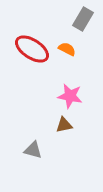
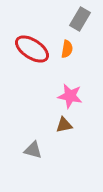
gray rectangle: moved 3 px left
orange semicircle: rotated 72 degrees clockwise
